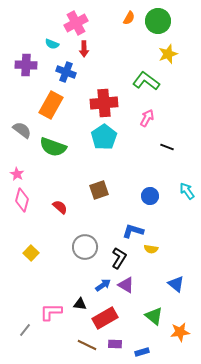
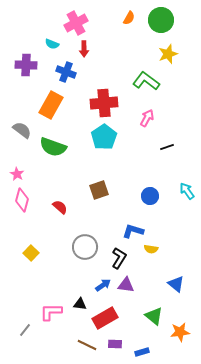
green circle: moved 3 px right, 1 px up
black line: rotated 40 degrees counterclockwise
purple triangle: rotated 24 degrees counterclockwise
